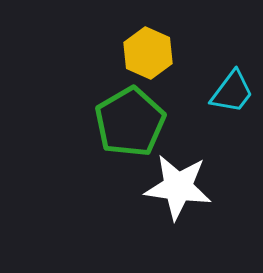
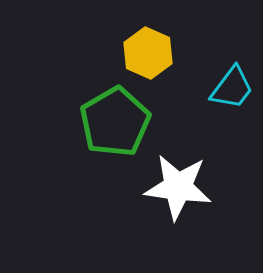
cyan trapezoid: moved 4 px up
green pentagon: moved 15 px left
